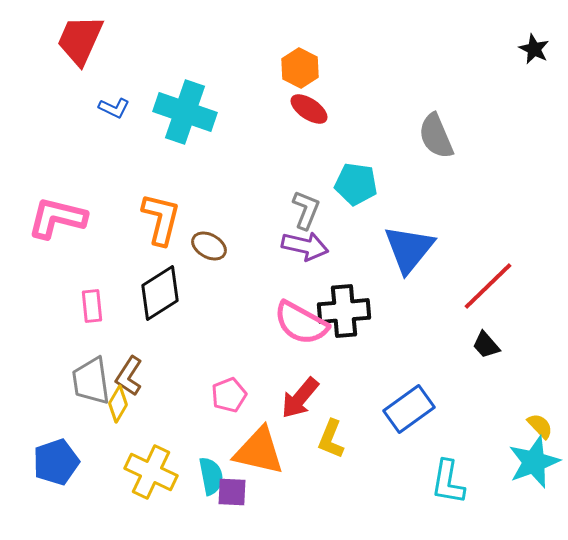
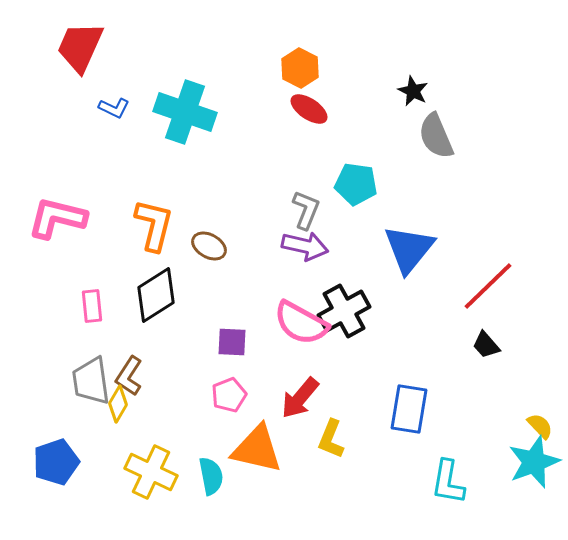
red trapezoid: moved 7 px down
black star: moved 121 px left, 42 px down
orange L-shape: moved 7 px left, 6 px down
black diamond: moved 4 px left, 2 px down
black cross: rotated 24 degrees counterclockwise
blue rectangle: rotated 45 degrees counterclockwise
orange triangle: moved 2 px left, 2 px up
purple square: moved 150 px up
